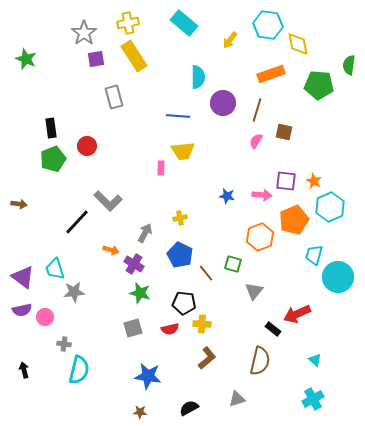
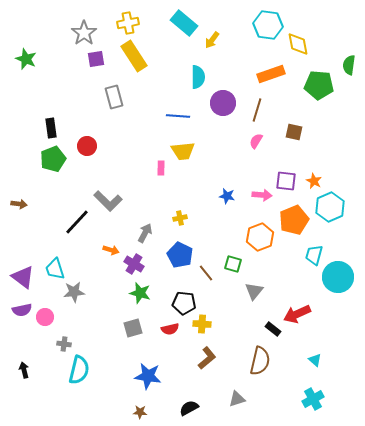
yellow arrow at (230, 40): moved 18 px left
brown square at (284, 132): moved 10 px right
